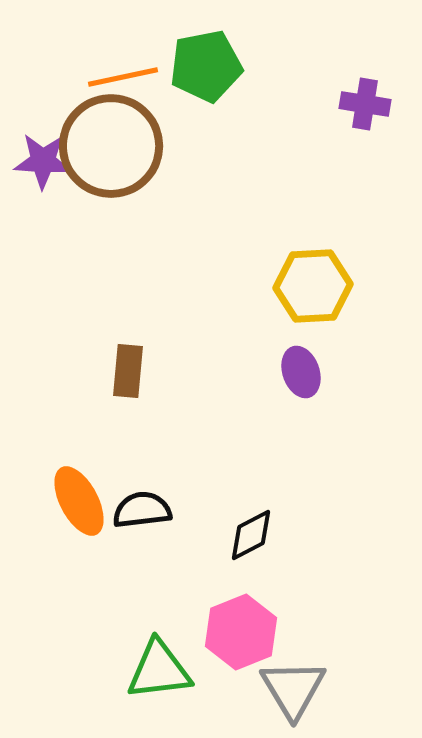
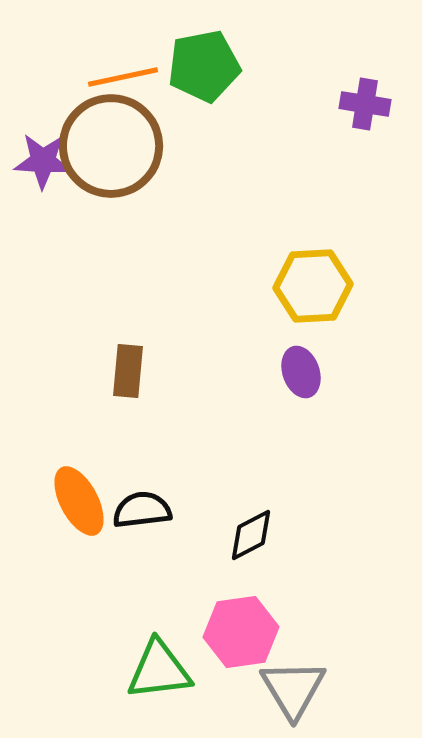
green pentagon: moved 2 px left
pink hexagon: rotated 14 degrees clockwise
